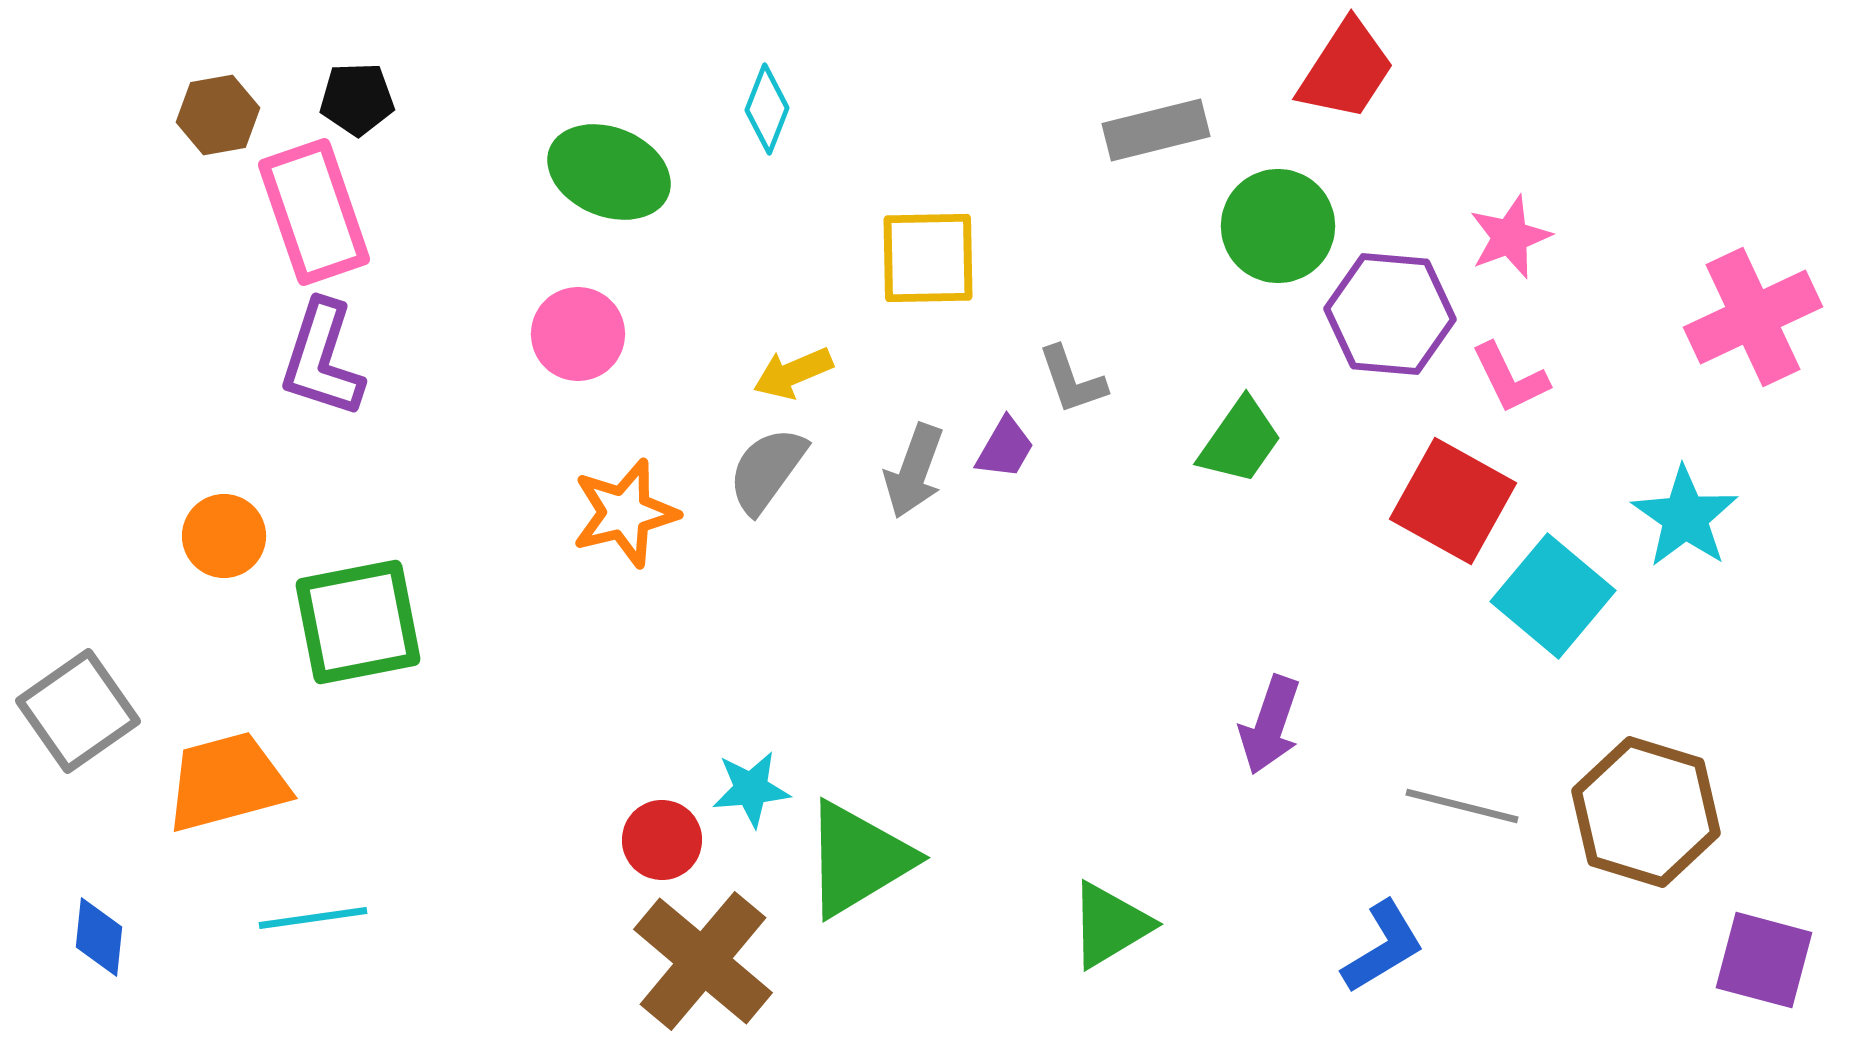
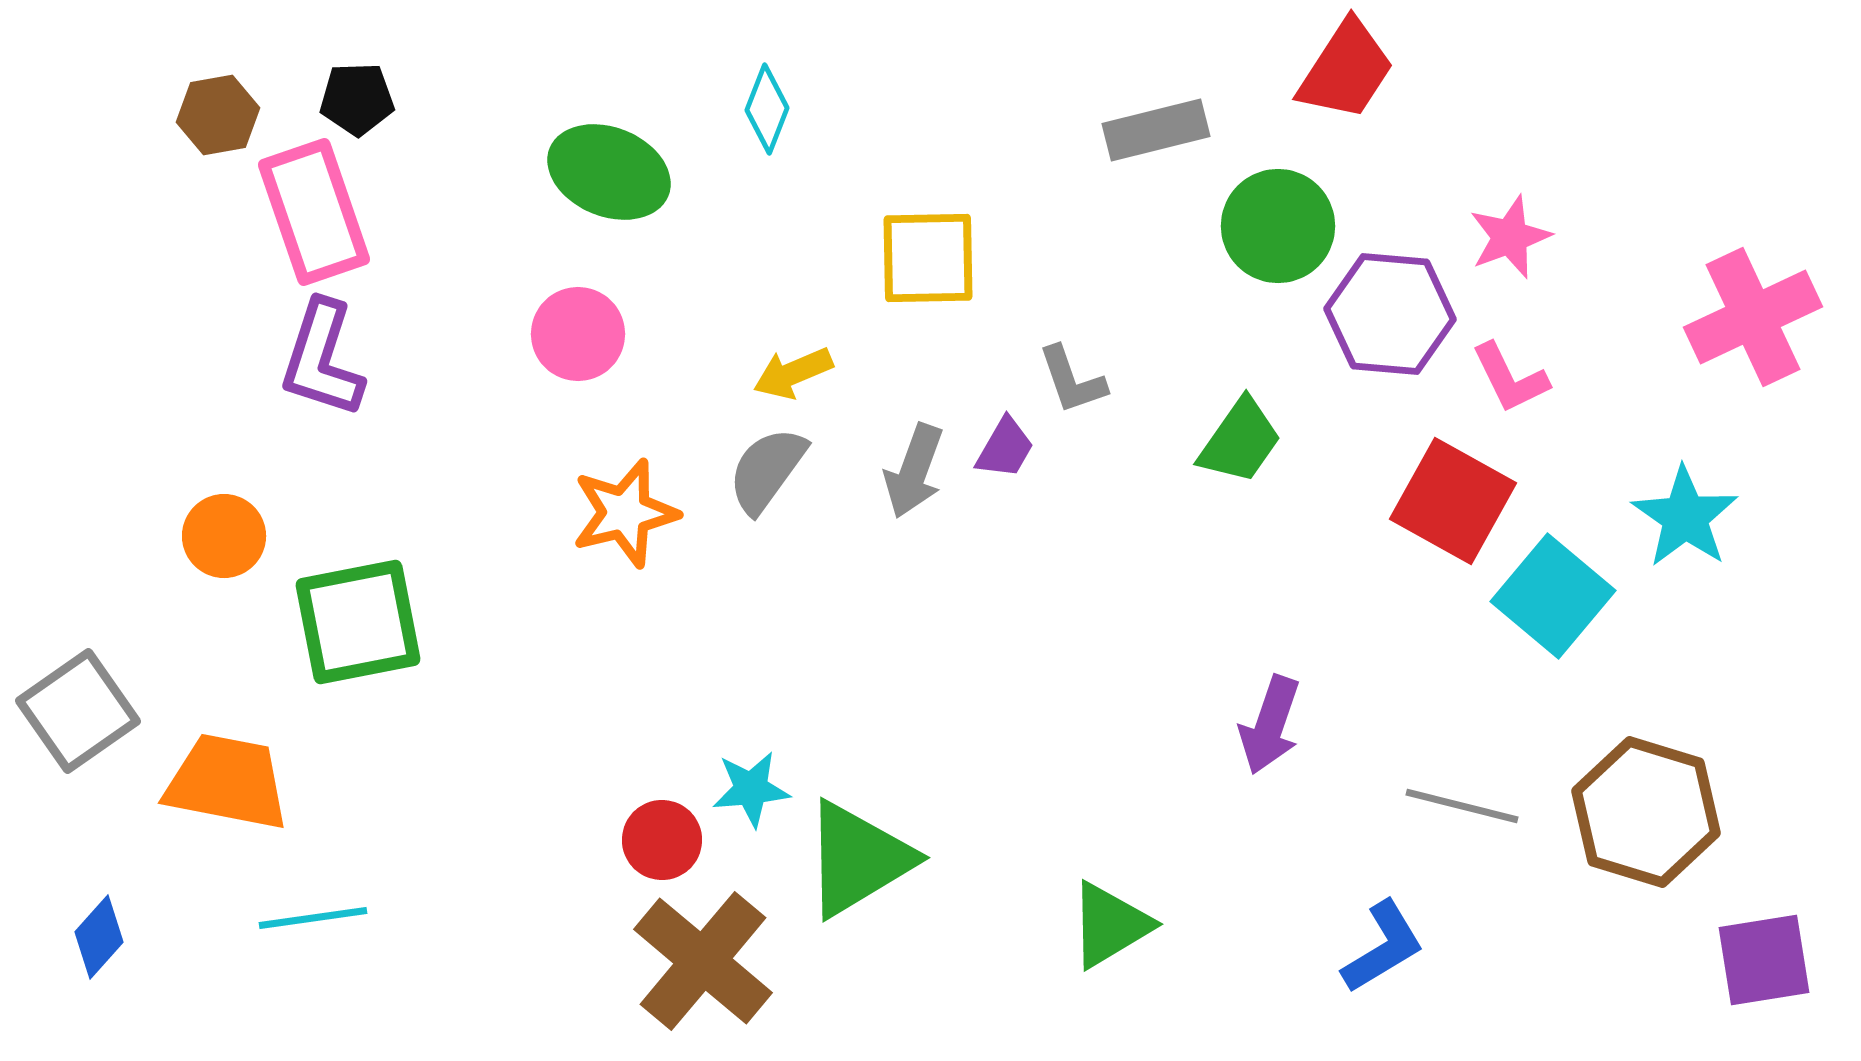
orange trapezoid at (227, 782): rotated 26 degrees clockwise
blue diamond at (99, 937): rotated 36 degrees clockwise
purple square at (1764, 960): rotated 24 degrees counterclockwise
